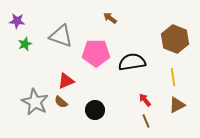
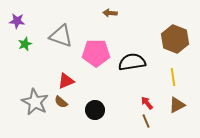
brown arrow: moved 5 px up; rotated 32 degrees counterclockwise
red arrow: moved 2 px right, 3 px down
